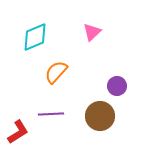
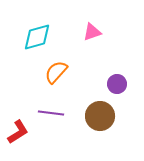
pink triangle: rotated 24 degrees clockwise
cyan diamond: moved 2 px right; rotated 8 degrees clockwise
purple circle: moved 2 px up
purple line: moved 1 px up; rotated 10 degrees clockwise
